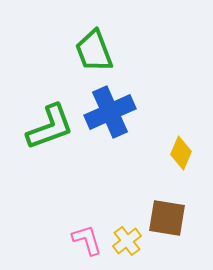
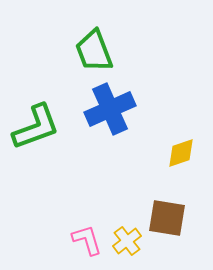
blue cross: moved 3 px up
green L-shape: moved 14 px left
yellow diamond: rotated 48 degrees clockwise
